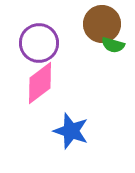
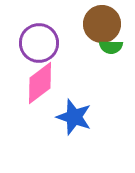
green semicircle: moved 2 px left, 2 px down; rotated 15 degrees counterclockwise
blue star: moved 3 px right, 14 px up
